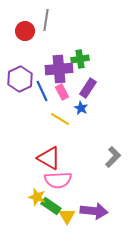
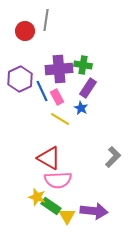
green cross: moved 3 px right, 6 px down; rotated 18 degrees clockwise
pink rectangle: moved 5 px left, 5 px down
